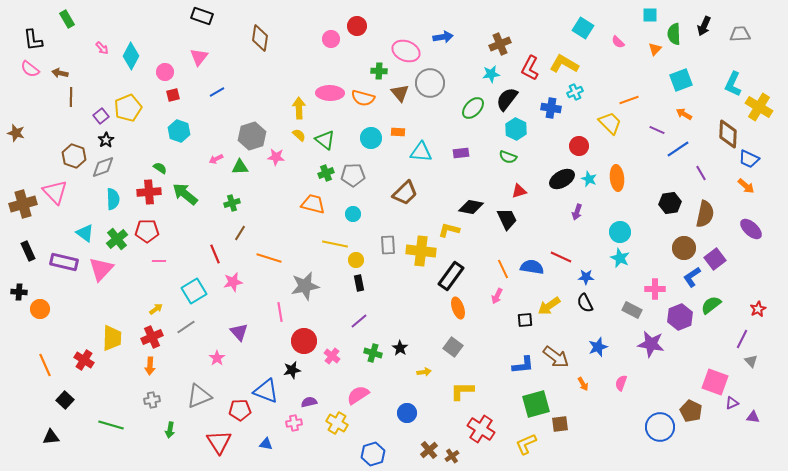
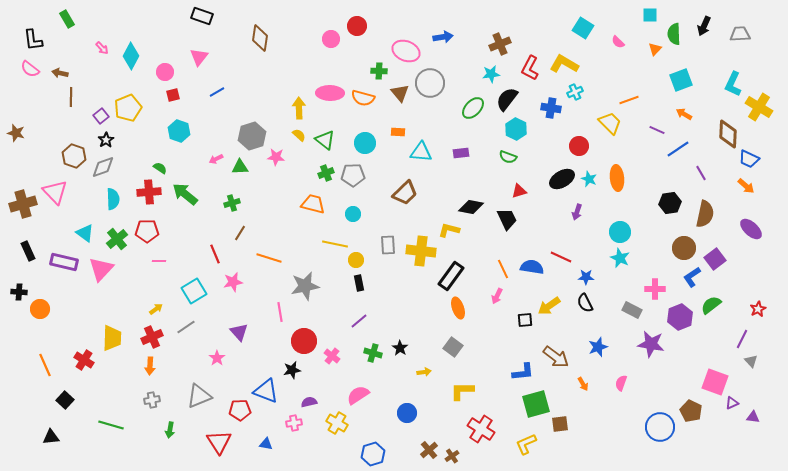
cyan circle at (371, 138): moved 6 px left, 5 px down
blue L-shape at (523, 365): moved 7 px down
